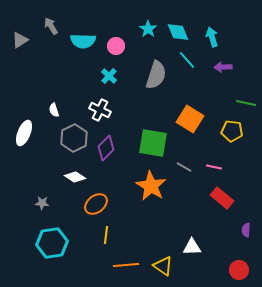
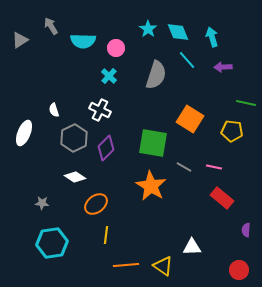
pink circle: moved 2 px down
